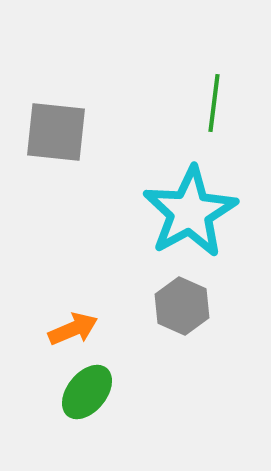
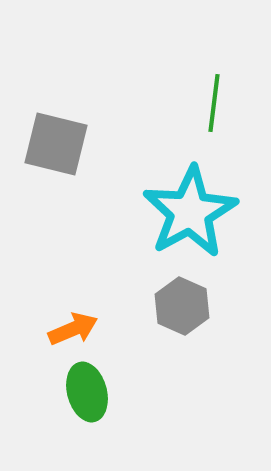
gray square: moved 12 px down; rotated 8 degrees clockwise
green ellipse: rotated 54 degrees counterclockwise
